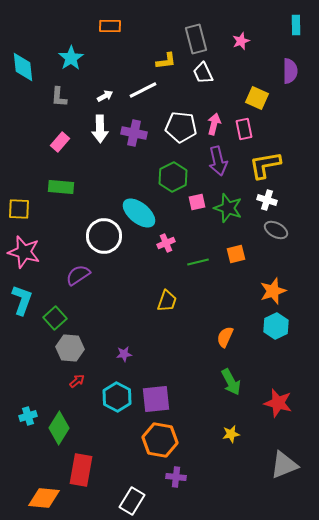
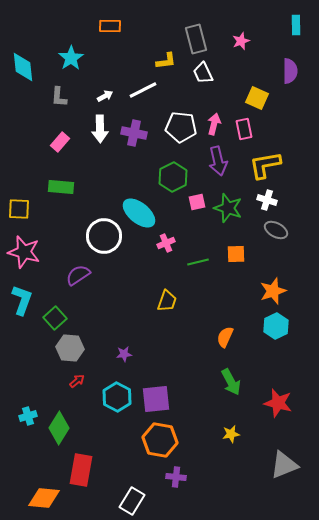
orange square at (236, 254): rotated 12 degrees clockwise
